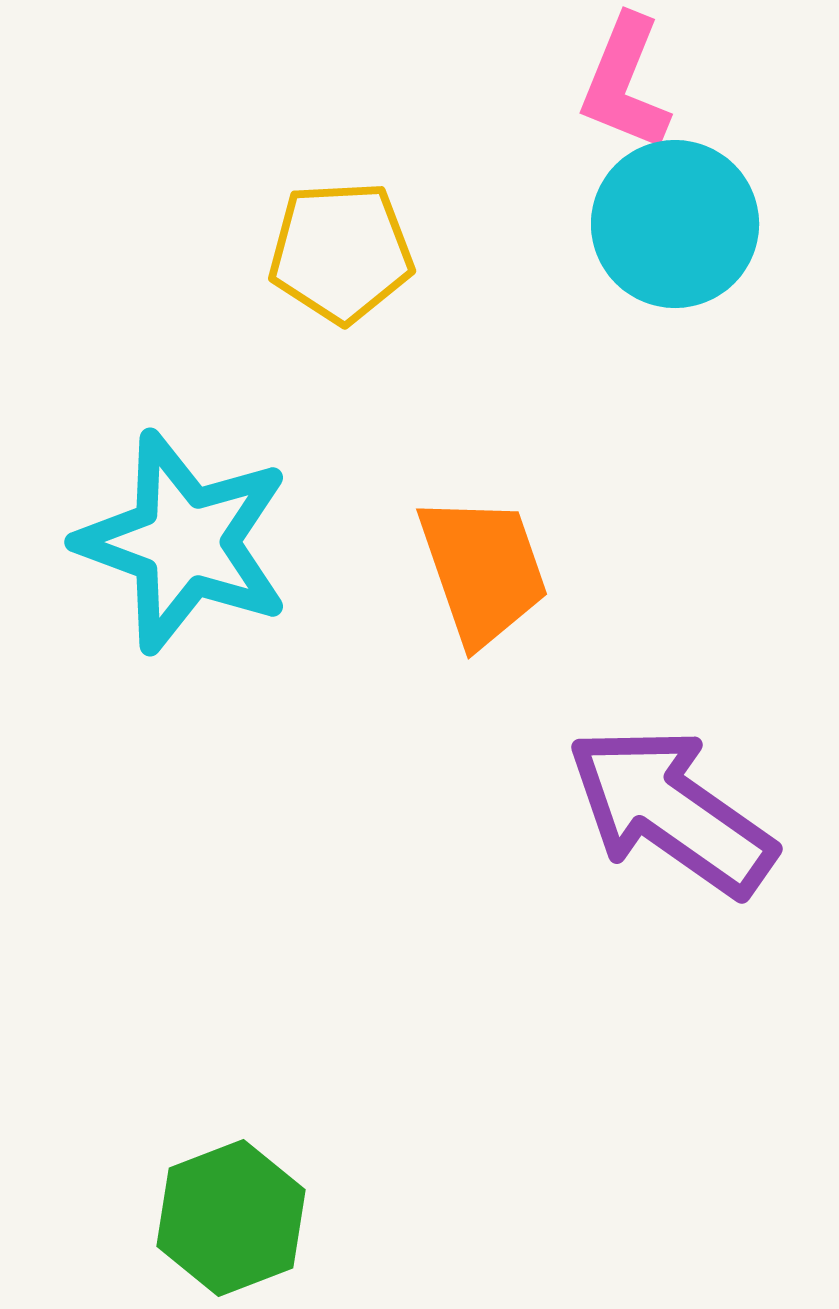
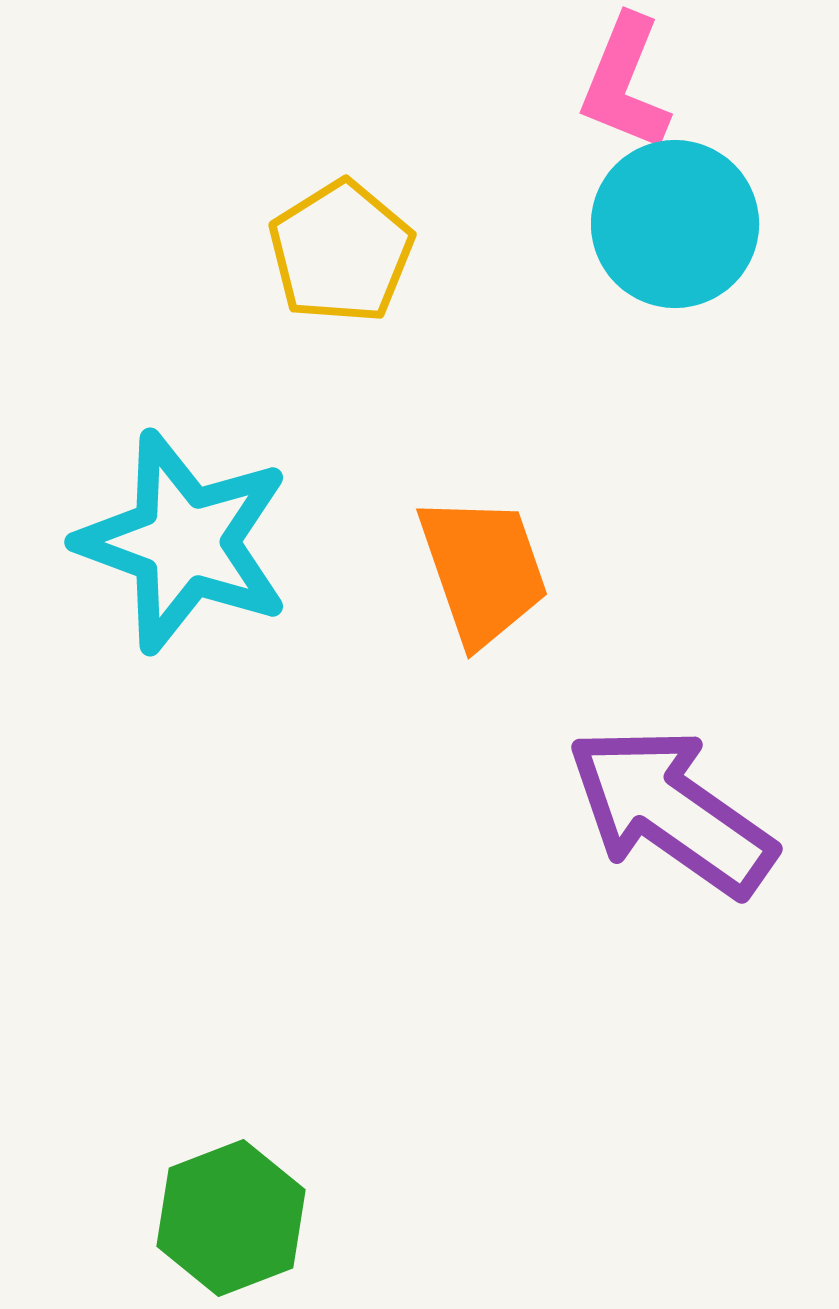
yellow pentagon: rotated 29 degrees counterclockwise
